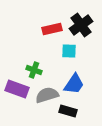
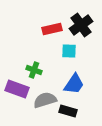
gray semicircle: moved 2 px left, 5 px down
